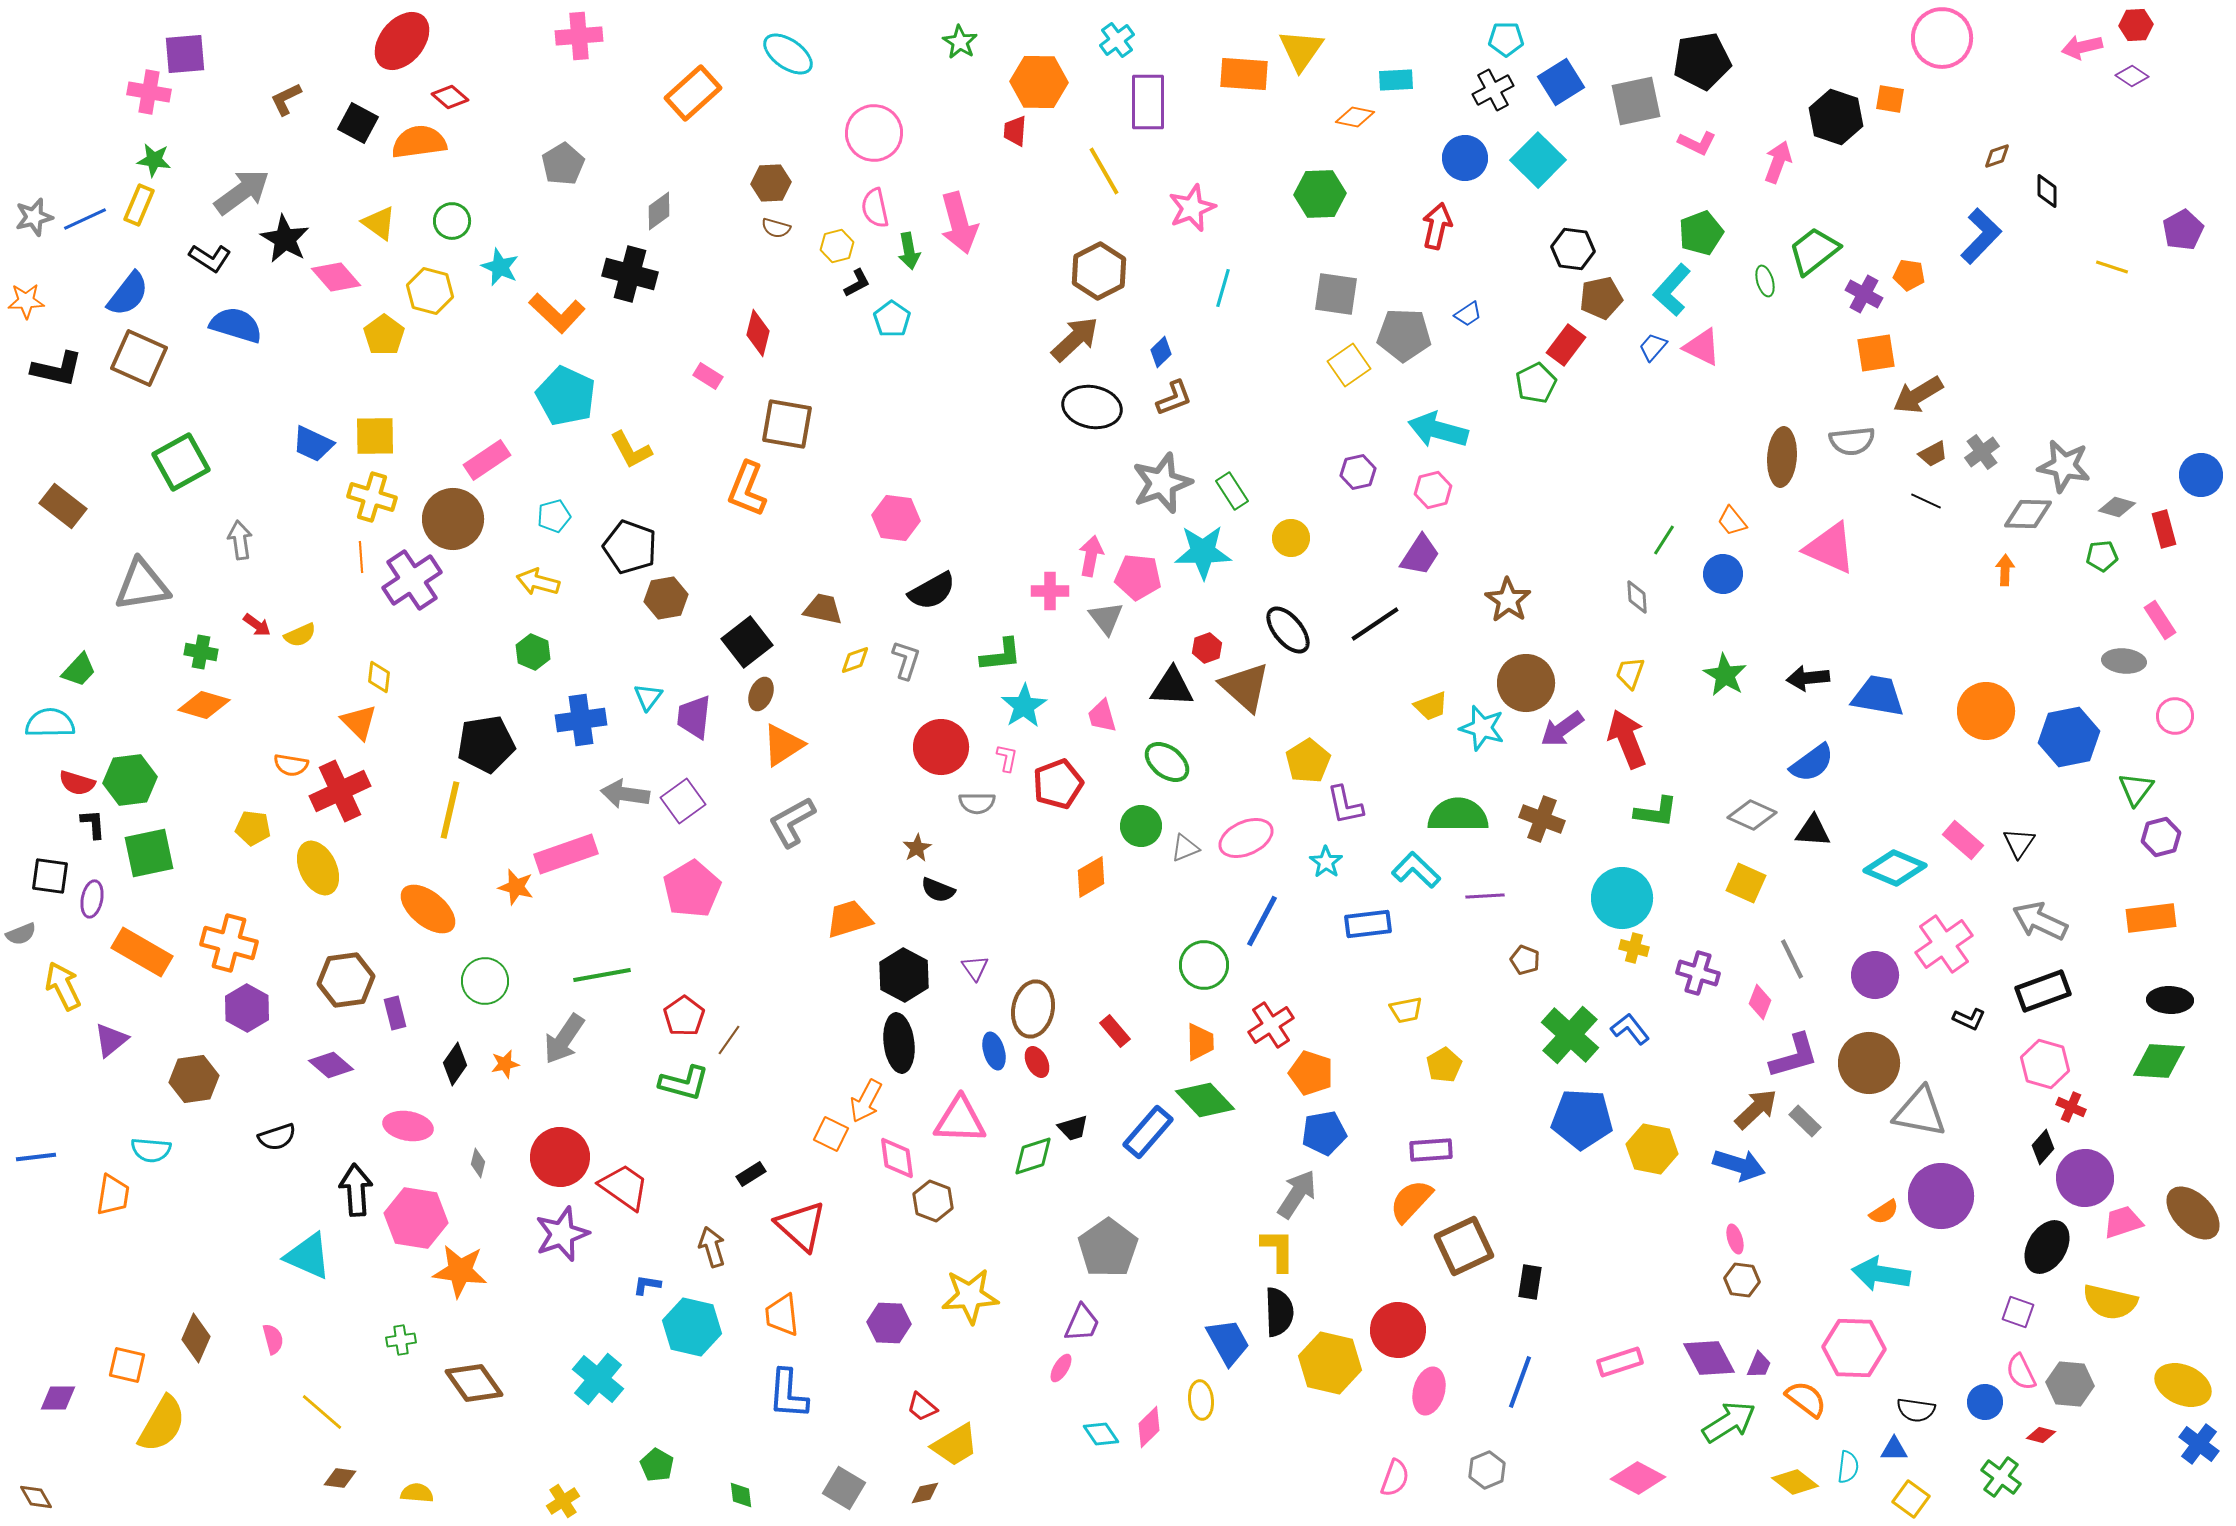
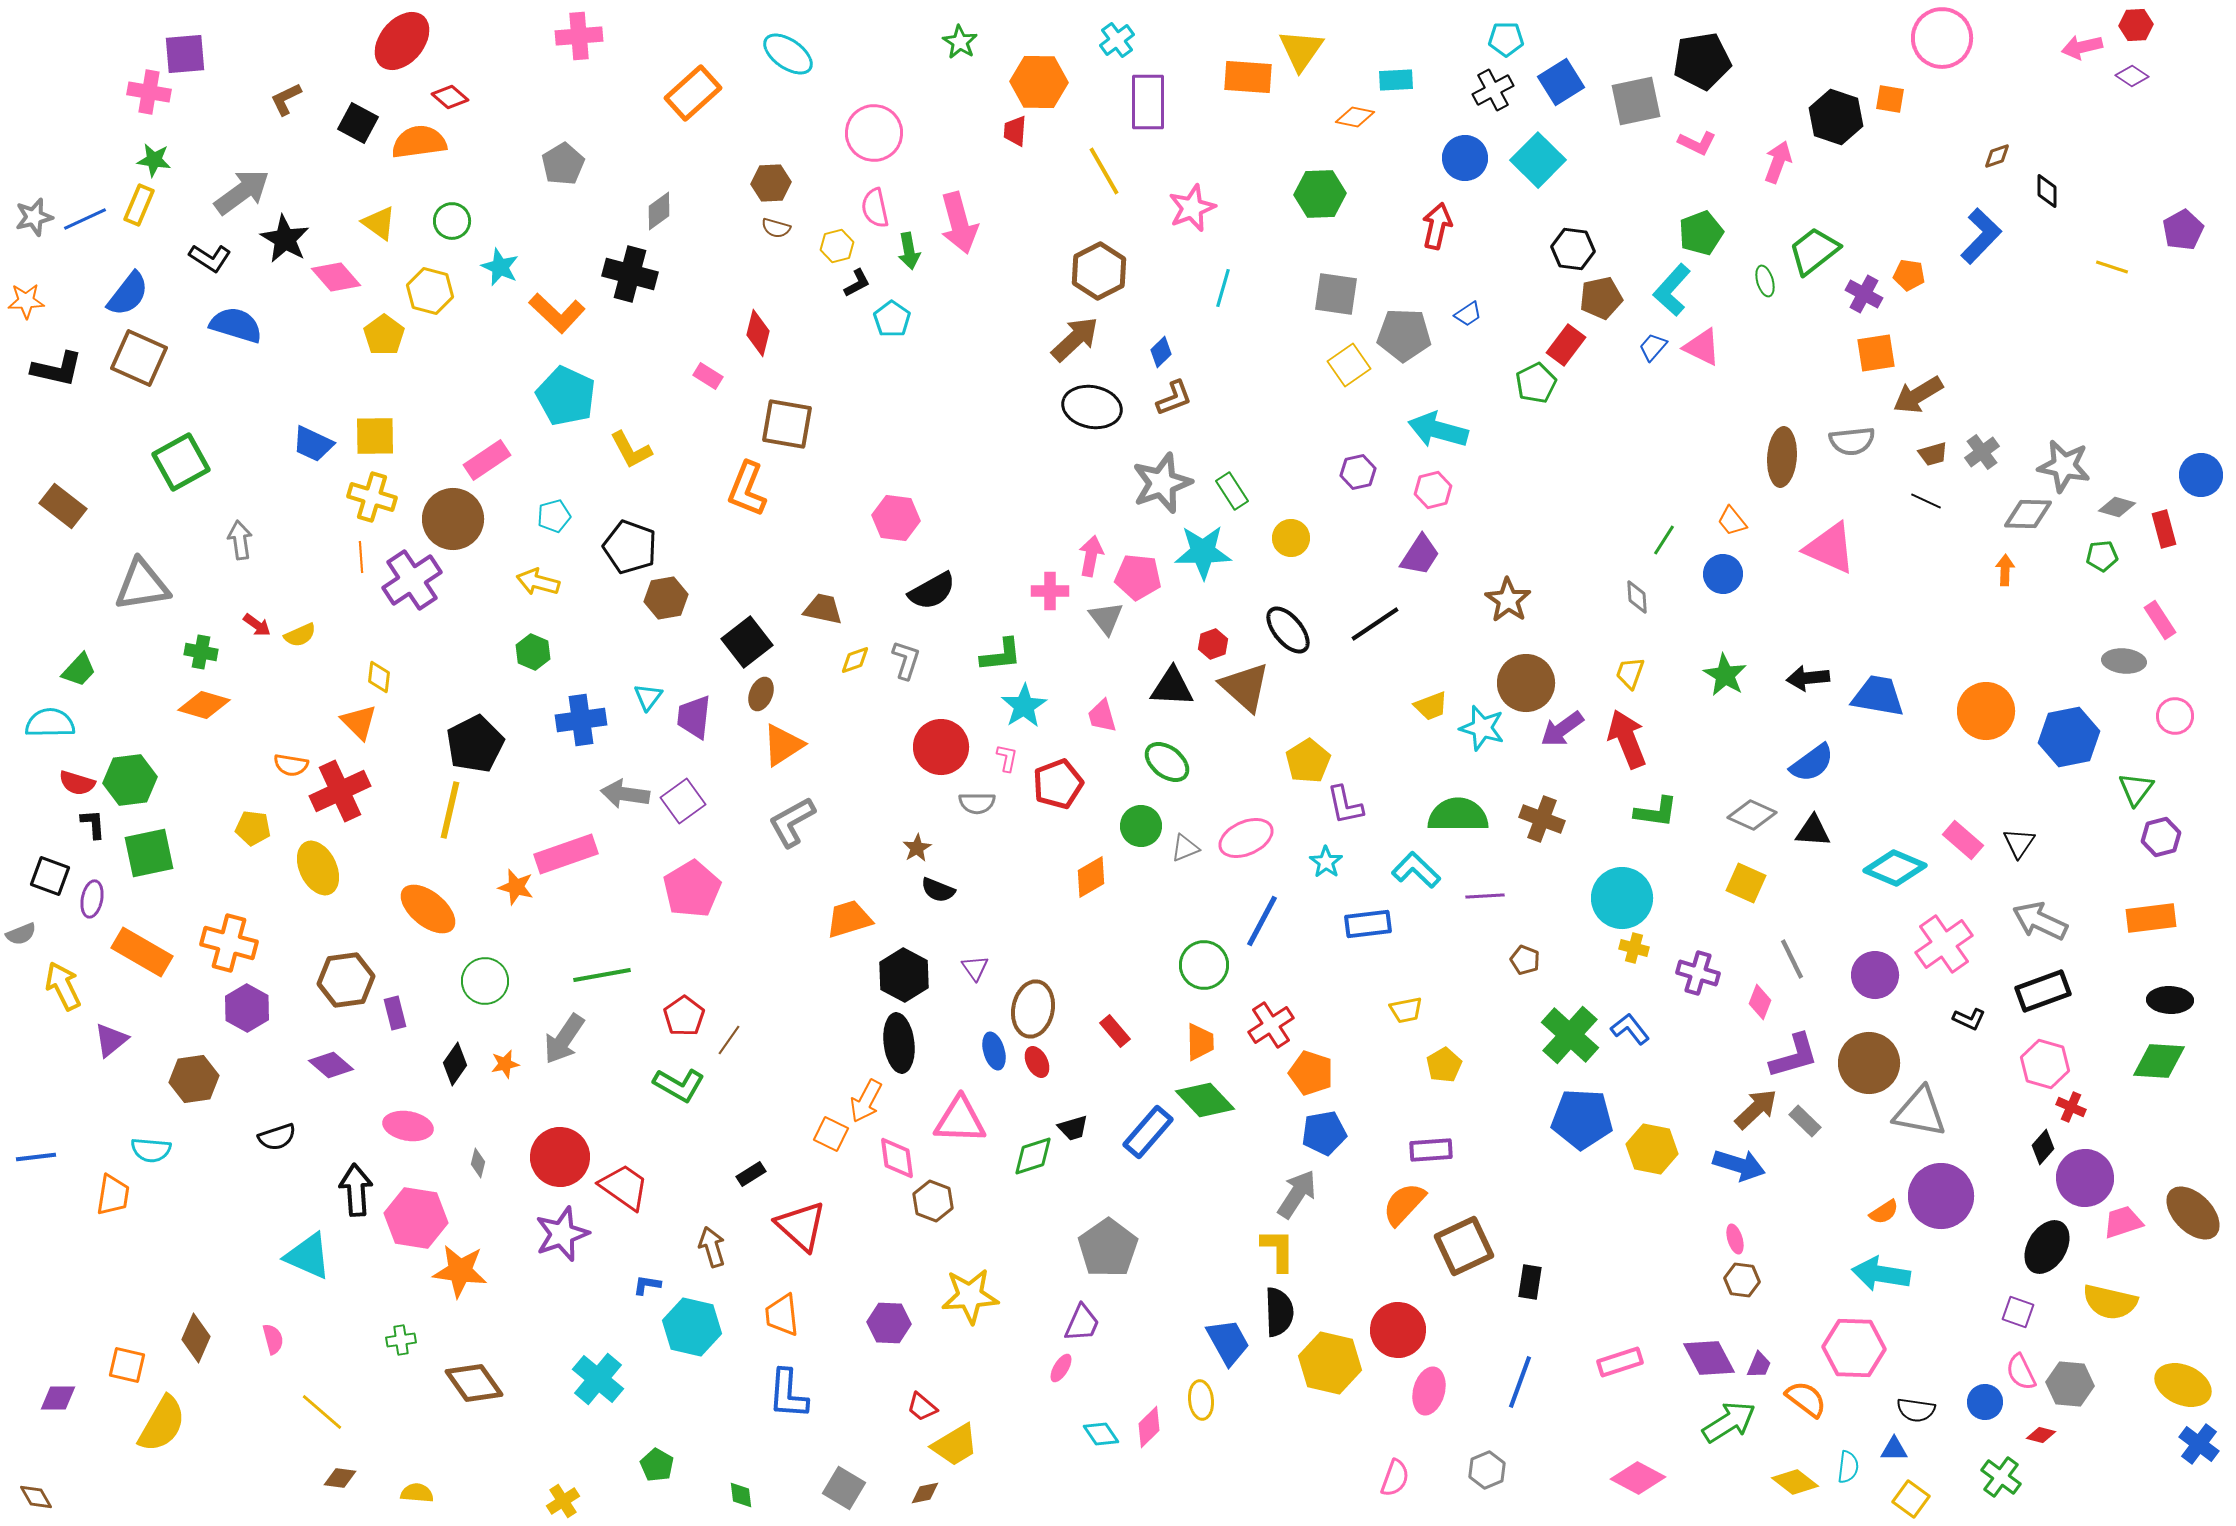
orange rectangle at (1244, 74): moved 4 px right, 3 px down
brown trapezoid at (1933, 454): rotated 12 degrees clockwise
red hexagon at (1207, 648): moved 6 px right, 4 px up
black pentagon at (486, 744): moved 11 px left; rotated 18 degrees counterclockwise
black square at (50, 876): rotated 12 degrees clockwise
green L-shape at (684, 1083): moved 5 px left, 2 px down; rotated 15 degrees clockwise
orange semicircle at (1411, 1201): moved 7 px left, 3 px down
